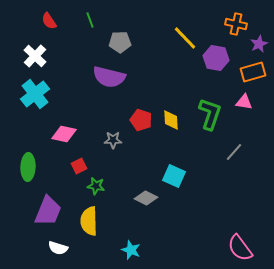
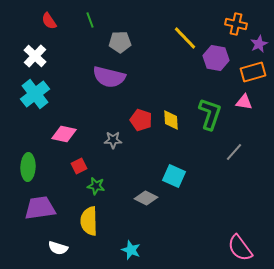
purple trapezoid: moved 8 px left, 3 px up; rotated 120 degrees counterclockwise
